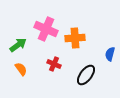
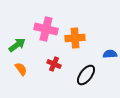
pink cross: rotated 10 degrees counterclockwise
green arrow: moved 1 px left
blue semicircle: rotated 72 degrees clockwise
